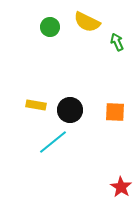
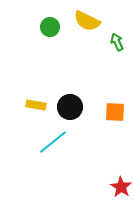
yellow semicircle: moved 1 px up
black circle: moved 3 px up
